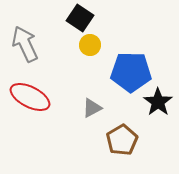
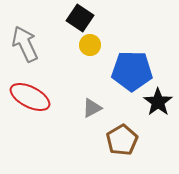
blue pentagon: moved 1 px right, 1 px up
